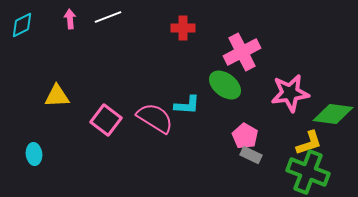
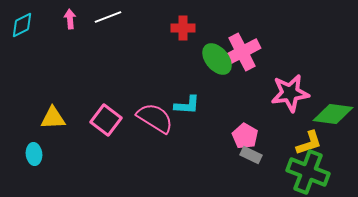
green ellipse: moved 8 px left, 26 px up; rotated 12 degrees clockwise
yellow triangle: moved 4 px left, 22 px down
